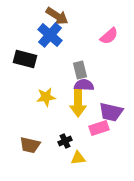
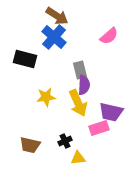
blue cross: moved 4 px right, 2 px down
purple semicircle: rotated 90 degrees clockwise
yellow arrow: rotated 24 degrees counterclockwise
